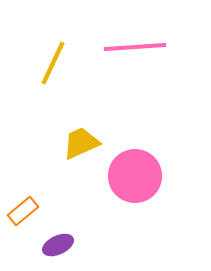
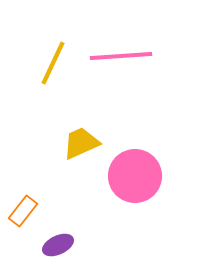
pink line: moved 14 px left, 9 px down
orange rectangle: rotated 12 degrees counterclockwise
